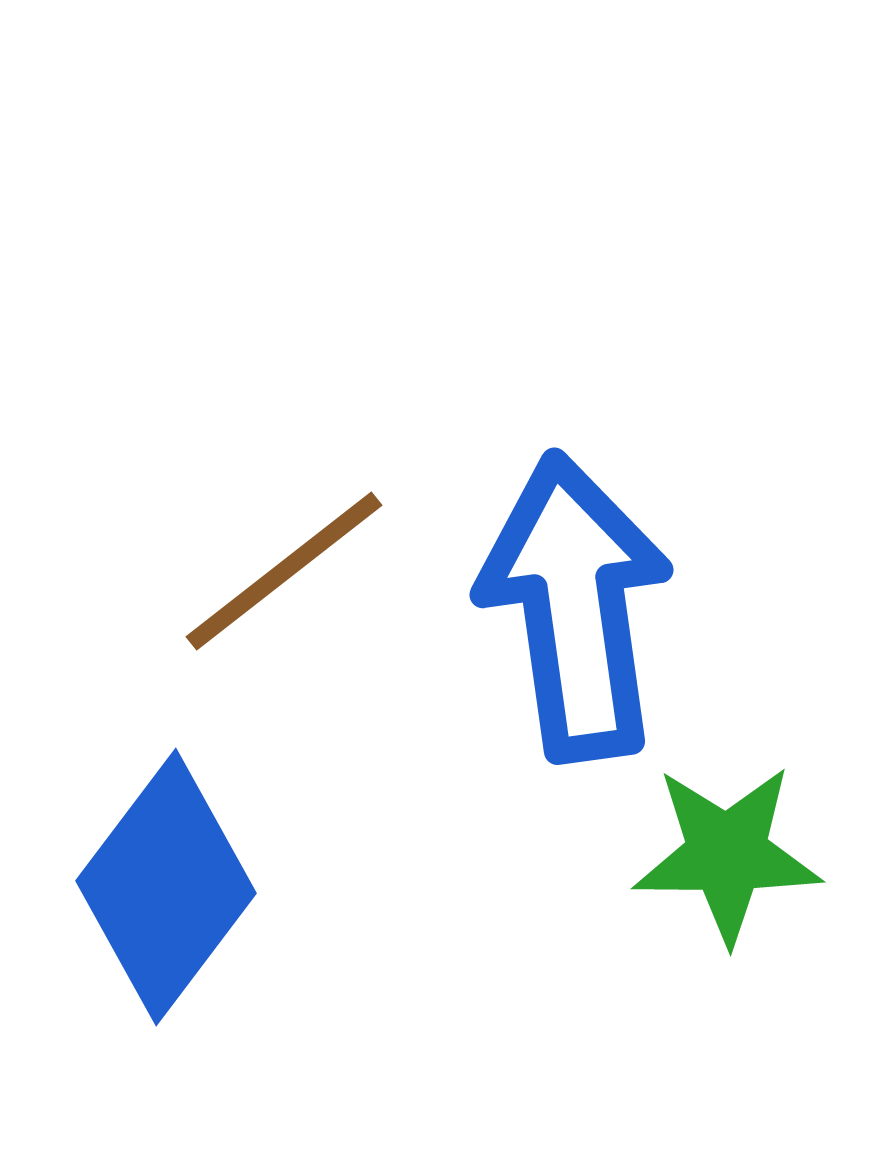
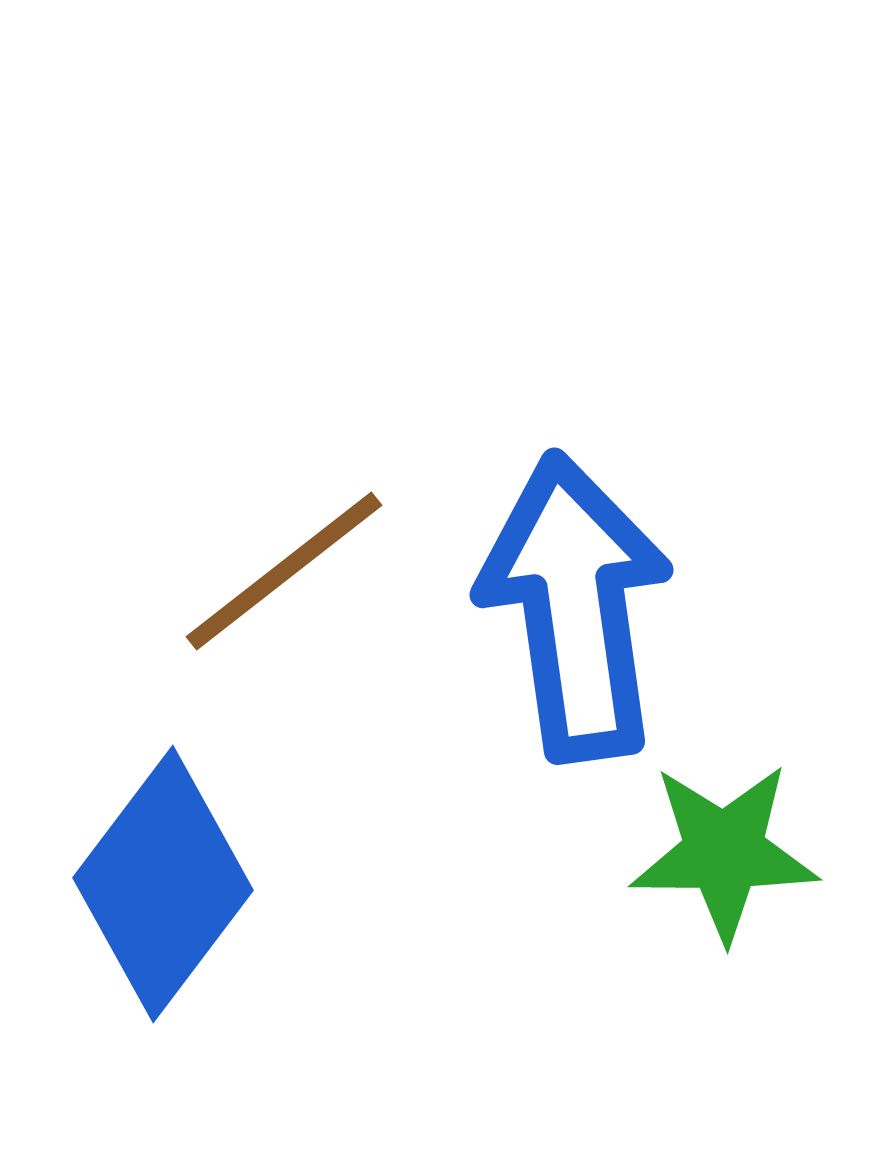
green star: moved 3 px left, 2 px up
blue diamond: moved 3 px left, 3 px up
